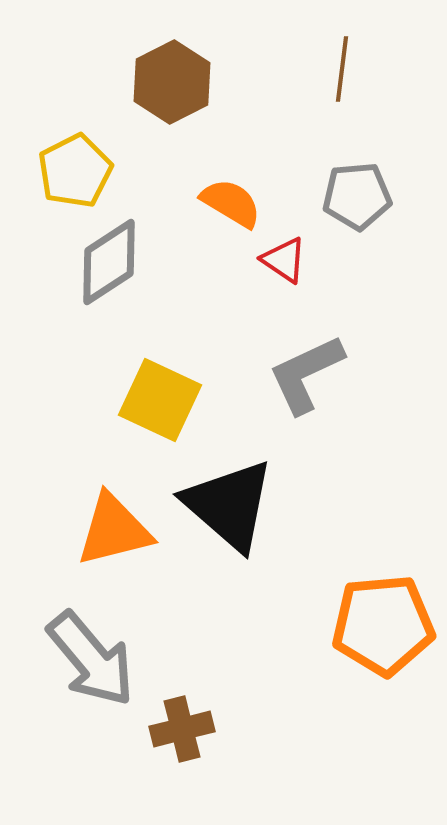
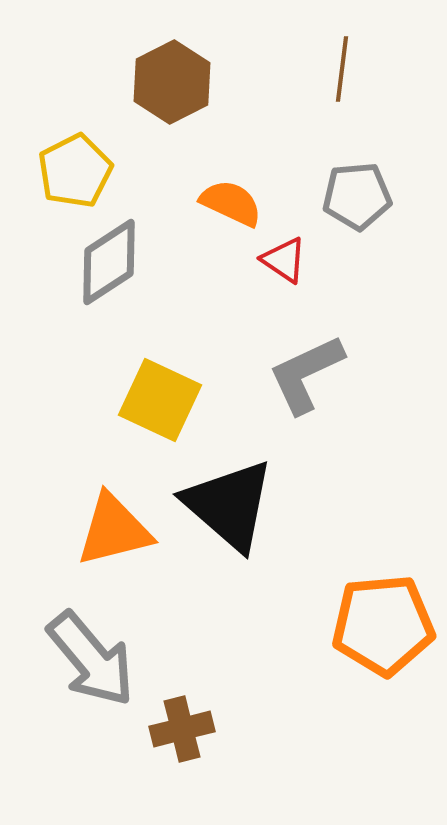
orange semicircle: rotated 6 degrees counterclockwise
